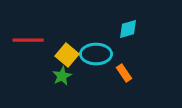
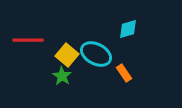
cyan ellipse: rotated 28 degrees clockwise
green star: rotated 12 degrees counterclockwise
